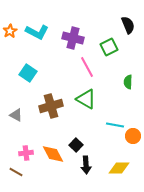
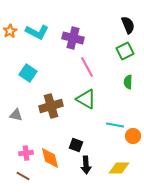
green square: moved 16 px right, 4 px down
gray triangle: rotated 16 degrees counterclockwise
black square: rotated 24 degrees counterclockwise
orange diamond: moved 3 px left, 4 px down; rotated 15 degrees clockwise
brown line: moved 7 px right, 4 px down
